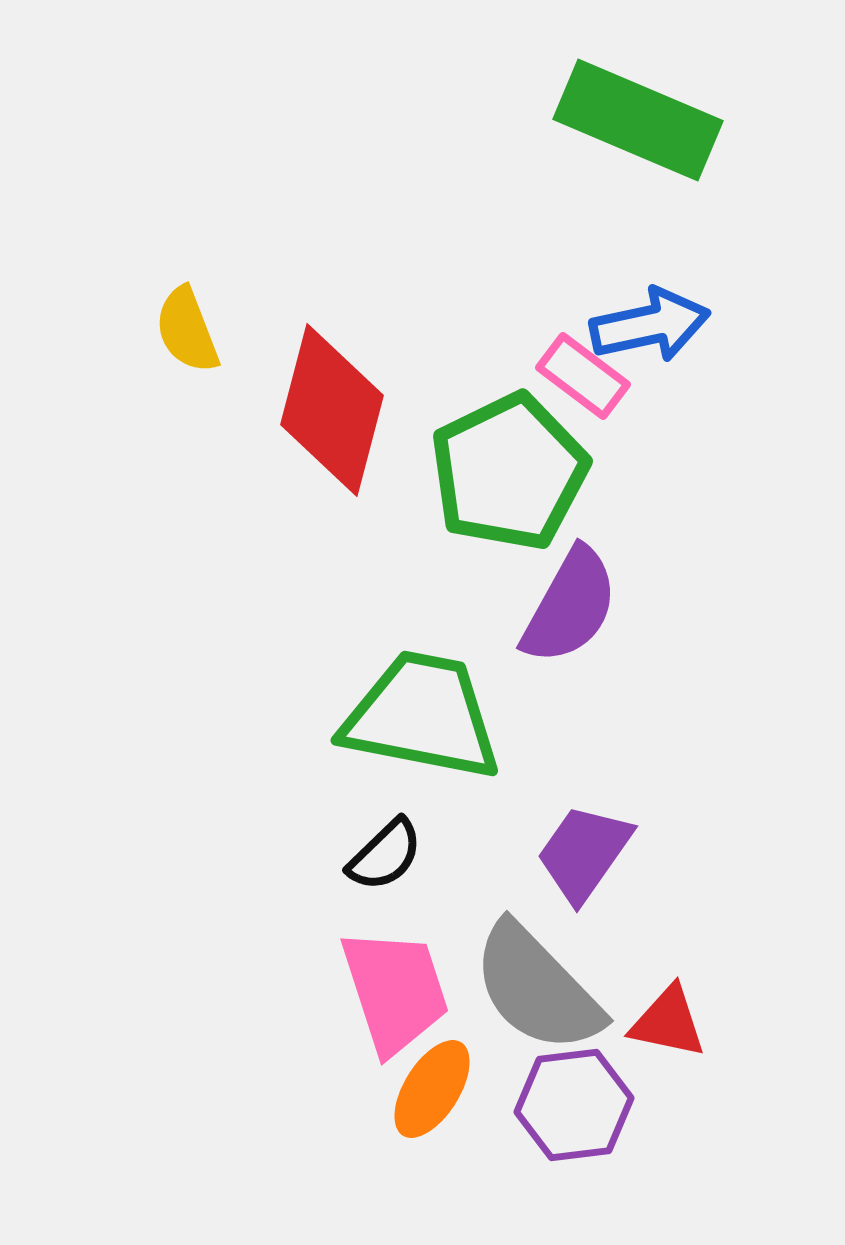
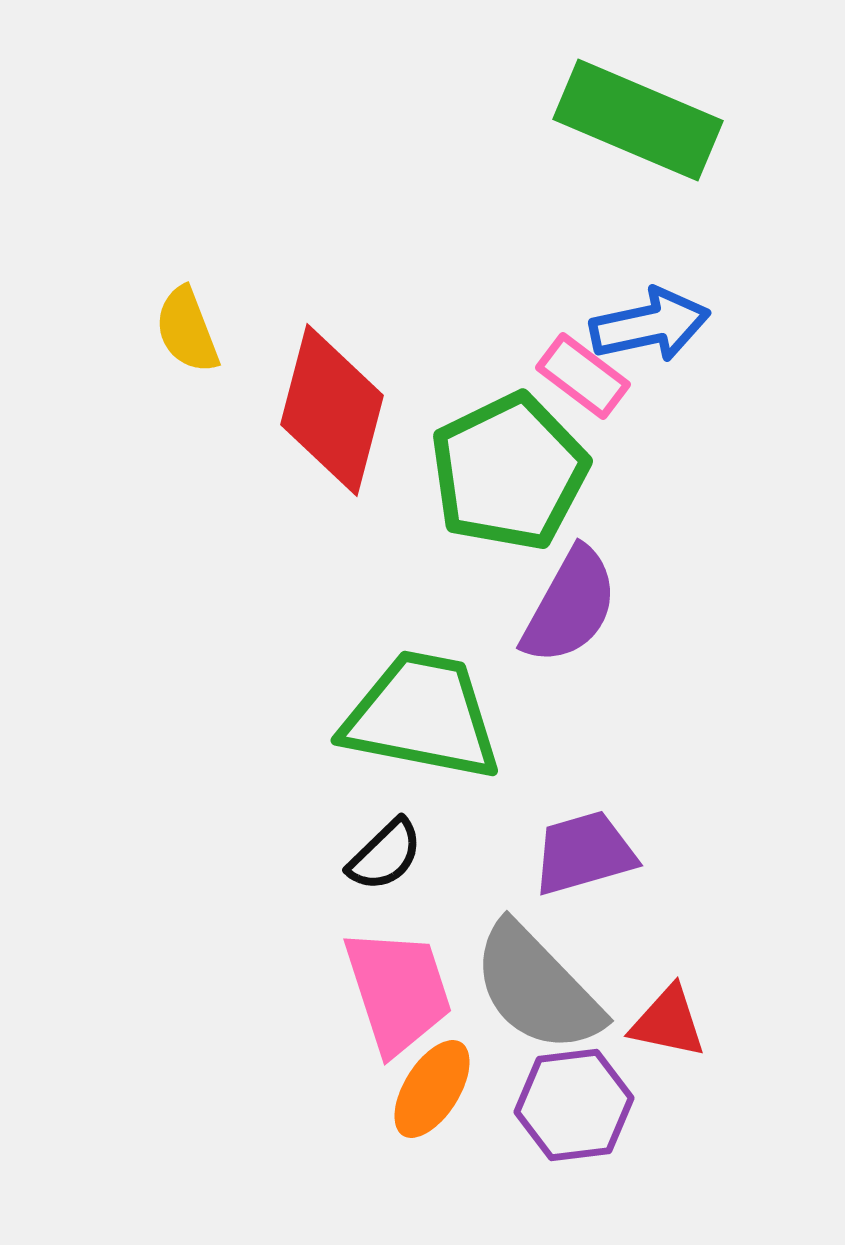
purple trapezoid: rotated 39 degrees clockwise
pink trapezoid: moved 3 px right
